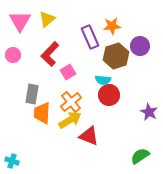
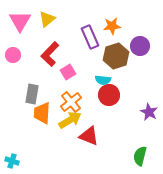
green semicircle: rotated 42 degrees counterclockwise
